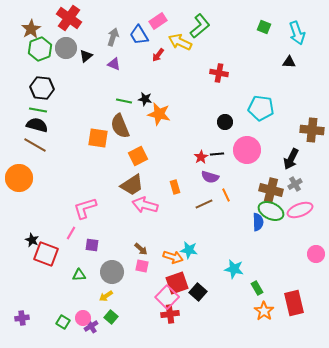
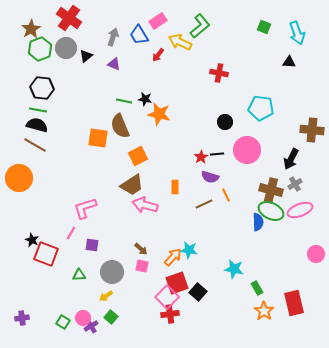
orange rectangle at (175, 187): rotated 16 degrees clockwise
orange arrow at (173, 257): rotated 66 degrees counterclockwise
